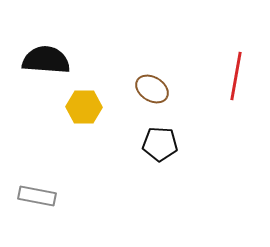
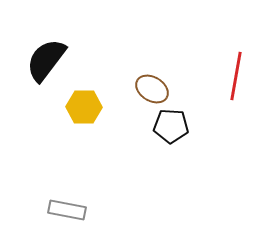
black semicircle: rotated 57 degrees counterclockwise
black pentagon: moved 11 px right, 18 px up
gray rectangle: moved 30 px right, 14 px down
